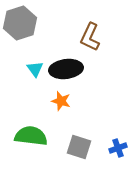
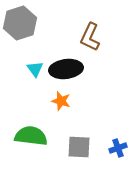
gray square: rotated 15 degrees counterclockwise
